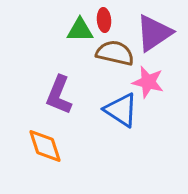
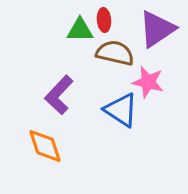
purple triangle: moved 3 px right, 4 px up
purple L-shape: rotated 21 degrees clockwise
